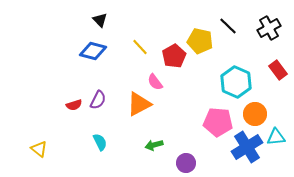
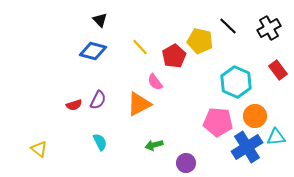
orange circle: moved 2 px down
